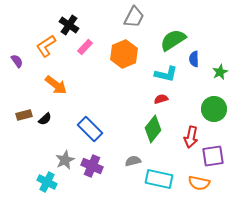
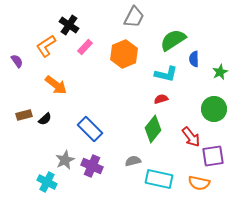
red arrow: rotated 50 degrees counterclockwise
